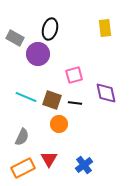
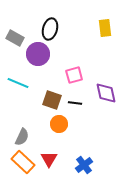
cyan line: moved 8 px left, 14 px up
orange rectangle: moved 6 px up; rotated 70 degrees clockwise
